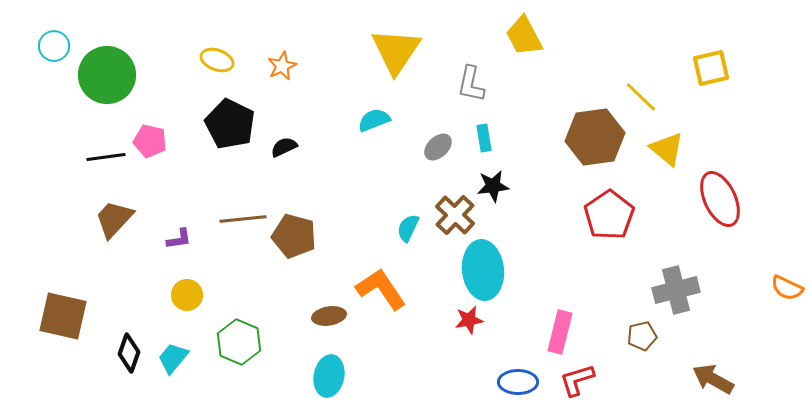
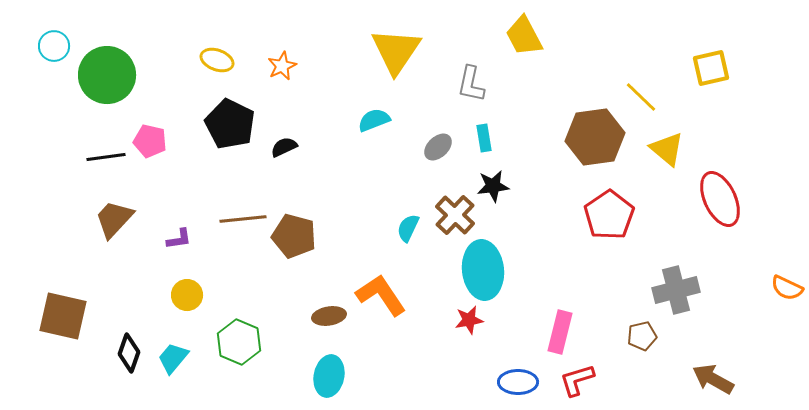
orange L-shape at (381, 289): moved 6 px down
